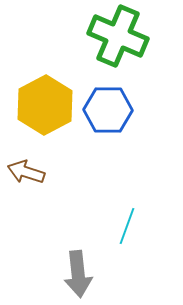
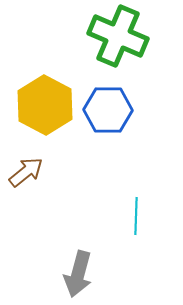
yellow hexagon: rotated 4 degrees counterclockwise
brown arrow: rotated 123 degrees clockwise
cyan line: moved 9 px right, 10 px up; rotated 18 degrees counterclockwise
gray arrow: rotated 21 degrees clockwise
